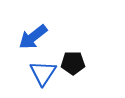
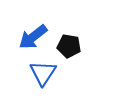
black pentagon: moved 4 px left, 17 px up; rotated 10 degrees clockwise
